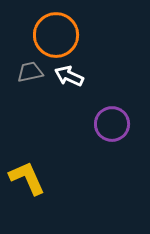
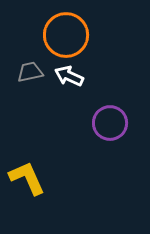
orange circle: moved 10 px right
purple circle: moved 2 px left, 1 px up
